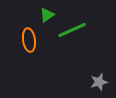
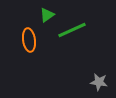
gray star: rotated 24 degrees clockwise
